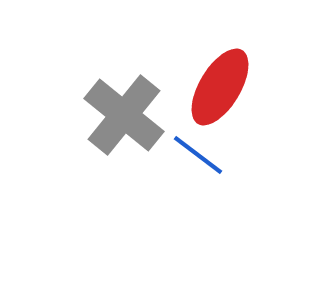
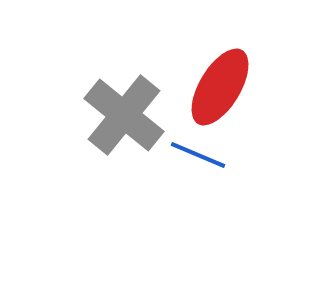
blue line: rotated 14 degrees counterclockwise
